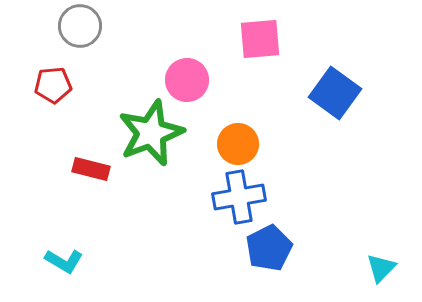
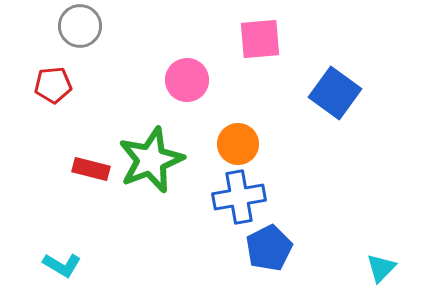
green star: moved 27 px down
cyan L-shape: moved 2 px left, 4 px down
